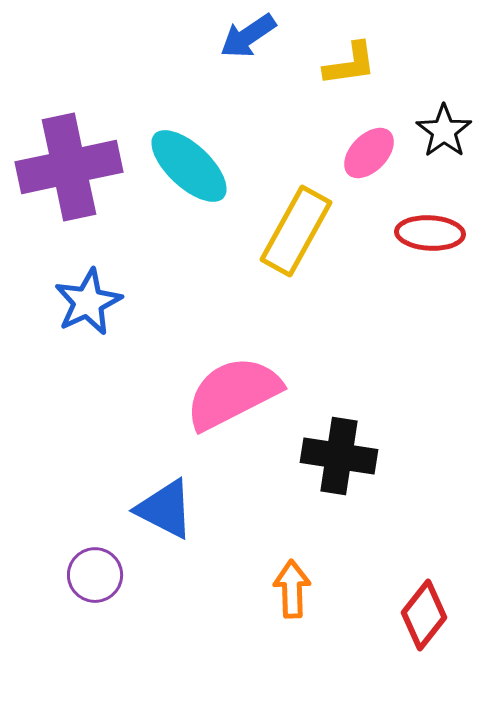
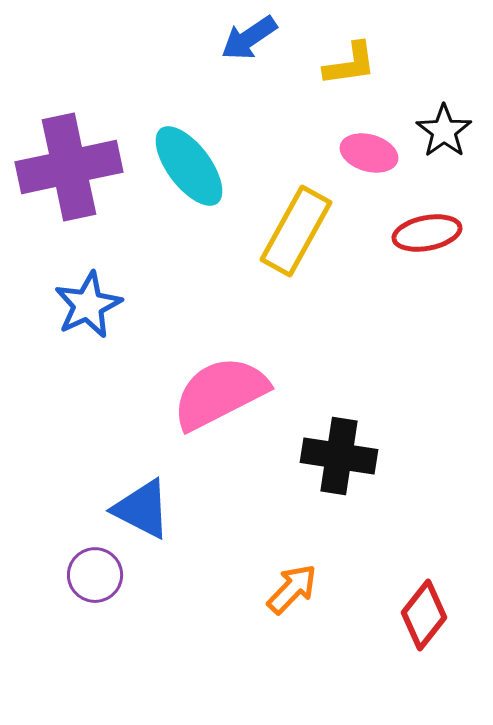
blue arrow: moved 1 px right, 2 px down
pink ellipse: rotated 62 degrees clockwise
cyan ellipse: rotated 10 degrees clockwise
red ellipse: moved 3 px left; rotated 14 degrees counterclockwise
blue star: moved 3 px down
pink semicircle: moved 13 px left
blue triangle: moved 23 px left
orange arrow: rotated 46 degrees clockwise
